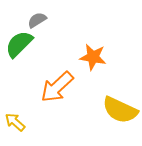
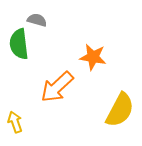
gray semicircle: rotated 48 degrees clockwise
green semicircle: rotated 52 degrees counterclockwise
yellow semicircle: rotated 87 degrees counterclockwise
yellow arrow: rotated 30 degrees clockwise
